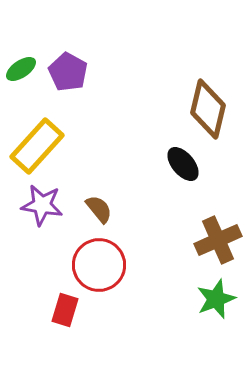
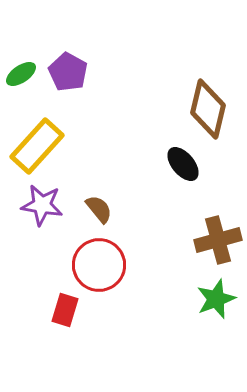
green ellipse: moved 5 px down
brown cross: rotated 9 degrees clockwise
